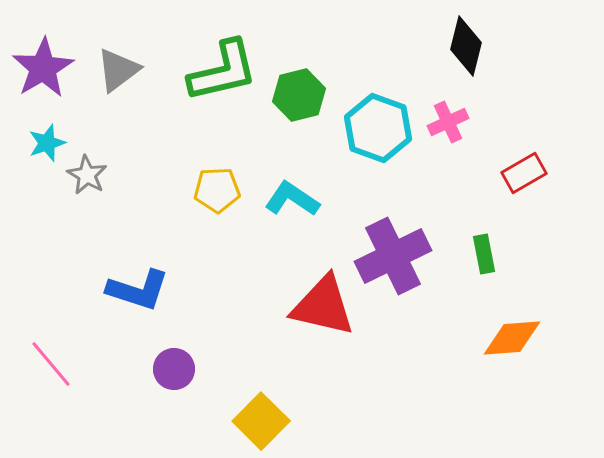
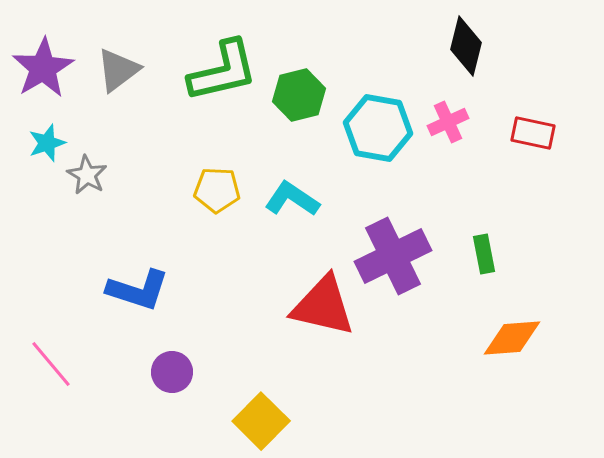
cyan hexagon: rotated 10 degrees counterclockwise
red rectangle: moved 9 px right, 40 px up; rotated 42 degrees clockwise
yellow pentagon: rotated 6 degrees clockwise
purple circle: moved 2 px left, 3 px down
